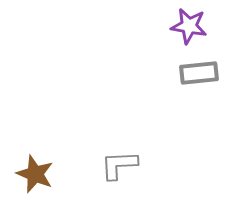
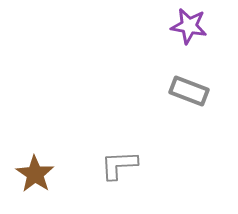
gray rectangle: moved 10 px left, 18 px down; rotated 27 degrees clockwise
brown star: rotated 12 degrees clockwise
